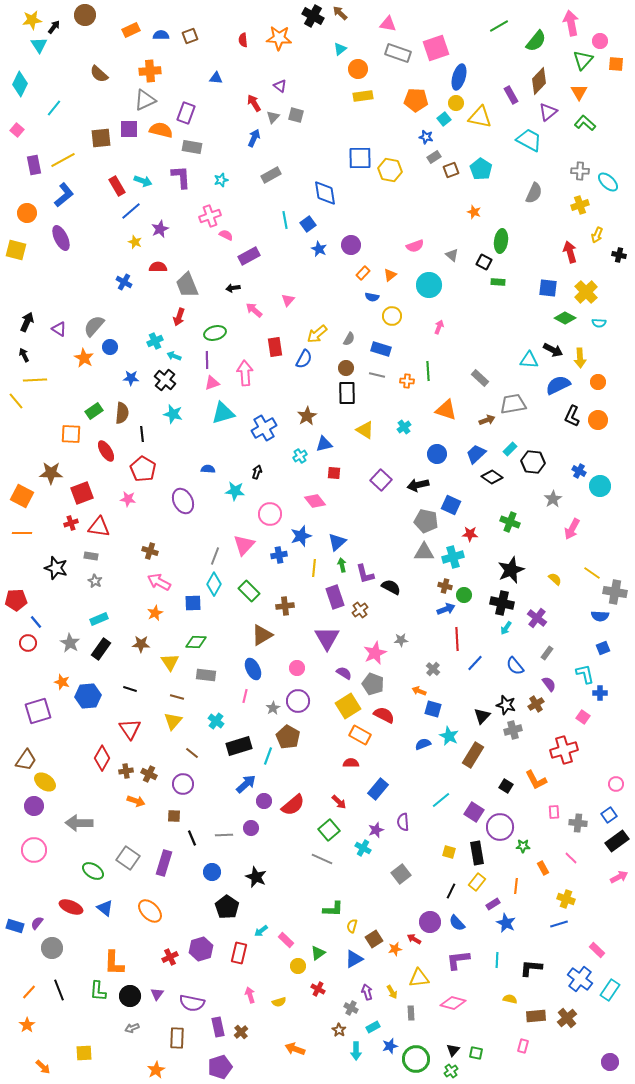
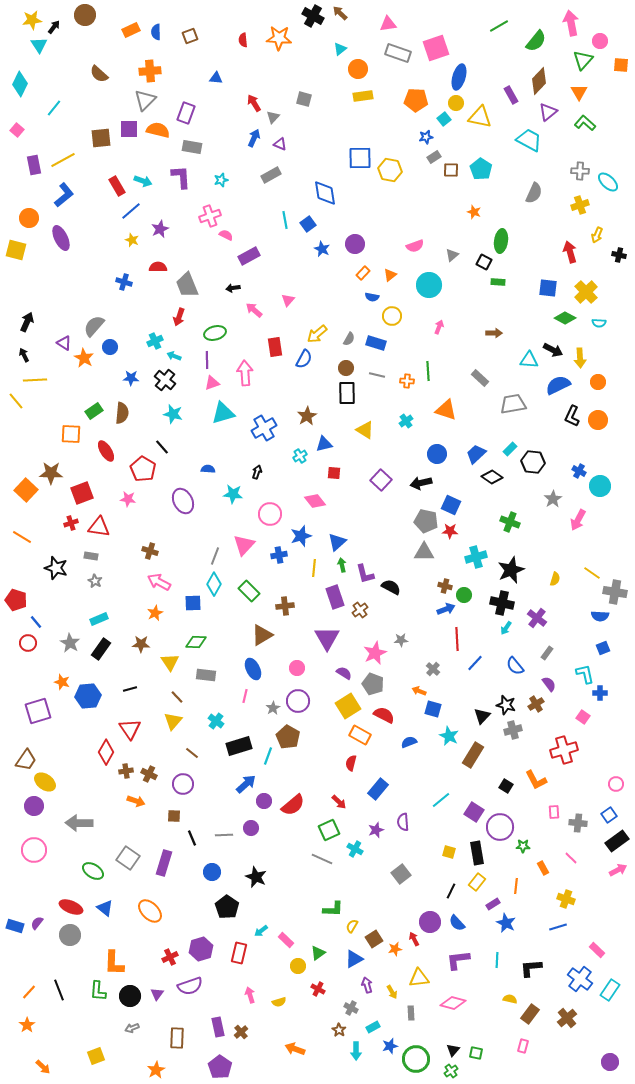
pink triangle at (388, 24): rotated 18 degrees counterclockwise
blue semicircle at (161, 35): moved 5 px left, 3 px up; rotated 91 degrees counterclockwise
orange square at (616, 64): moved 5 px right, 1 px down
purple triangle at (280, 86): moved 58 px down; rotated 16 degrees counterclockwise
gray triangle at (145, 100): rotated 20 degrees counterclockwise
gray square at (296, 115): moved 8 px right, 16 px up
orange semicircle at (161, 130): moved 3 px left
blue star at (426, 137): rotated 24 degrees counterclockwise
brown square at (451, 170): rotated 21 degrees clockwise
orange circle at (27, 213): moved 2 px right, 5 px down
yellow star at (135, 242): moved 3 px left, 2 px up
purple circle at (351, 245): moved 4 px right, 1 px up
blue star at (319, 249): moved 3 px right
gray triangle at (452, 255): rotated 40 degrees clockwise
blue cross at (124, 282): rotated 14 degrees counterclockwise
purple triangle at (59, 329): moved 5 px right, 14 px down
blue rectangle at (381, 349): moved 5 px left, 6 px up
brown arrow at (487, 420): moved 7 px right, 87 px up; rotated 21 degrees clockwise
cyan cross at (404, 427): moved 2 px right, 6 px up
black line at (142, 434): moved 20 px right, 13 px down; rotated 35 degrees counterclockwise
black arrow at (418, 485): moved 3 px right, 2 px up
cyan star at (235, 491): moved 2 px left, 3 px down
orange square at (22, 496): moved 4 px right, 6 px up; rotated 15 degrees clockwise
pink arrow at (572, 529): moved 6 px right, 9 px up
orange line at (22, 533): moved 4 px down; rotated 30 degrees clockwise
red star at (470, 534): moved 20 px left, 3 px up
cyan cross at (453, 557): moved 23 px right
yellow semicircle at (555, 579): rotated 64 degrees clockwise
red pentagon at (16, 600): rotated 20 degrees clockwise
black line at (130, 689): rotated 32 degrees counterclockwise
brown line at (177, 697): rotated 32 degrees clockwise
blue semicircle at (423, 744): moved 14 px left, 2 px up
red diamond at (102, 758): moved 4 px right, 6 px up
red semicircle at (351, 763): rotated 77 degrees counterclockwise
green square at (329, 830): rotated 15 degrees clockwise
cyan cross at (363, 848): moved 8 px left, 1 px down
pink arrow at (619, 877): moved 1 px left, 7 px up
blue line at (559, 924): moved 1 px left, 3 px down
yellow semicircle at (352, 926): rotated 16 degrees clockwise
red arrow at (414, 939): rotated 32 degrees clockwise
gray circle at (52, 948): moved 18 px right, 13 px up
black L-shape at (531, 968): rotated 10 degrees counterclockwise
purple arrow at (367, 992): moved 7 px up
purple semicircle at (192, 1003): moved 2 px left, 17 px up; rotated 30 degrees counterclockwise
brown rectangle at (536, 1016): moved 6 px left, 2 px up; rotated 48 degrees counterclockwise
yellow square at (84, 1053): moved 12 px right, 3 px down; rotated 18 degrees counterclockwise
purple pentagon at (220, 1067): rotated 20 degrees counterclockwise
